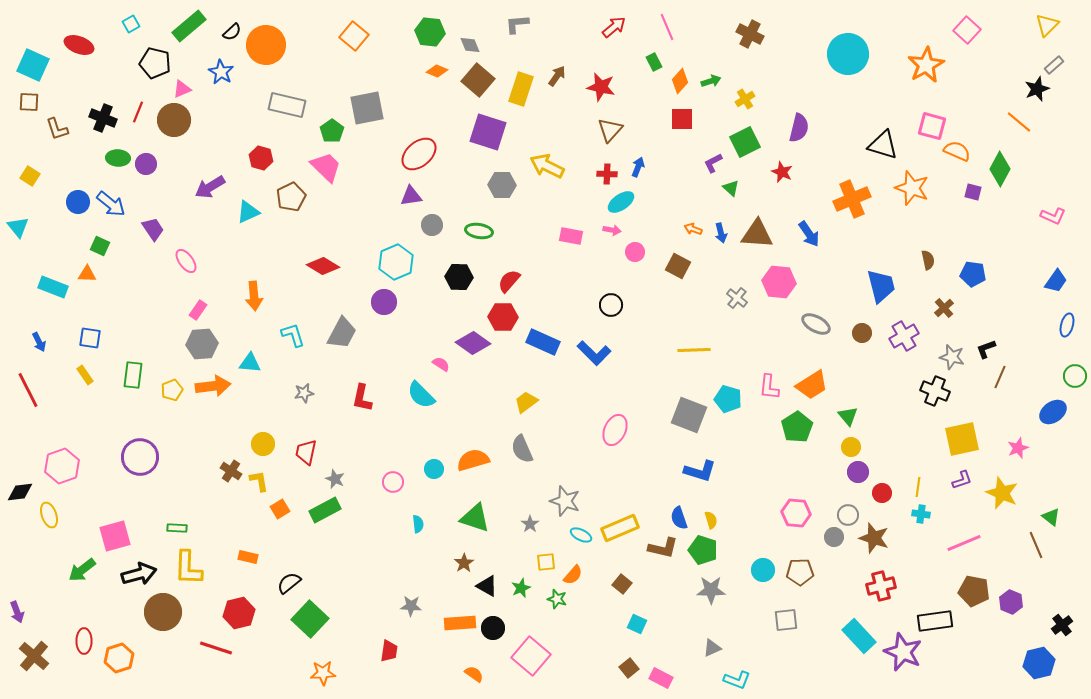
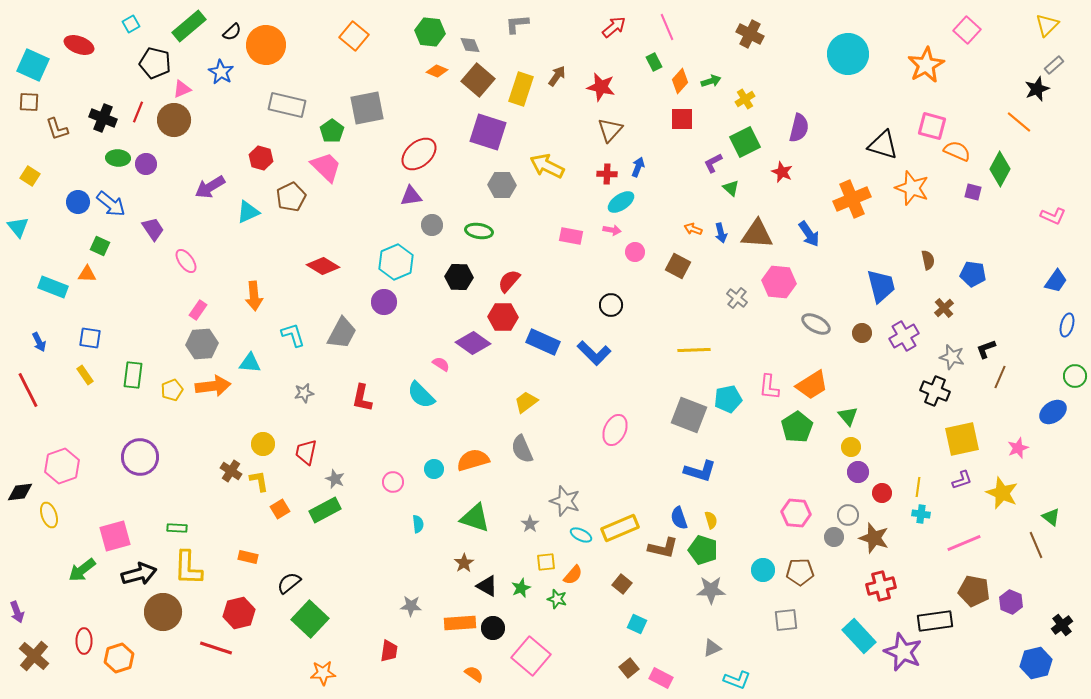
cyan pentagon at (728, 399): rotated 28 degrees counterclockwise
blue hexagon at (1039, 663): moved 3 px left
